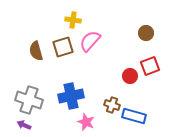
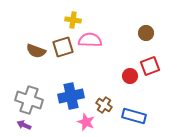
pink semicircle: moved 1 px up; rotated 50 degrees clockwise
brown semicircle: rotated 54 degrees counterclockwise
brown cross: moved 8 px left; rotated 14 degrees clockwise
